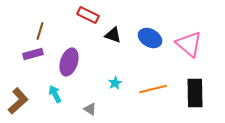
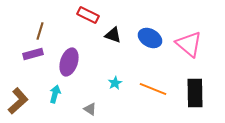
orange line: rotated 36 degrees clockwise
cyan arrow: rotated 42 degrees clockwise
